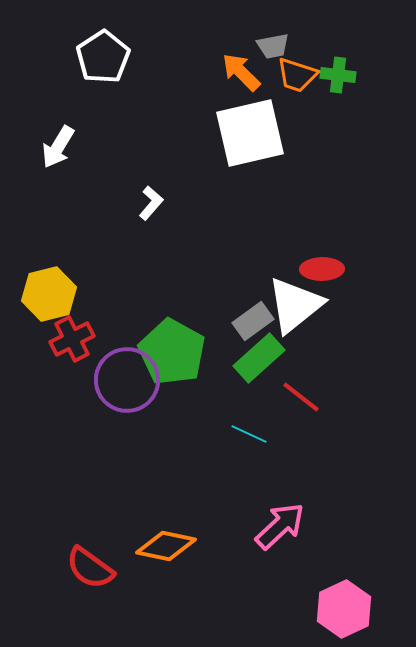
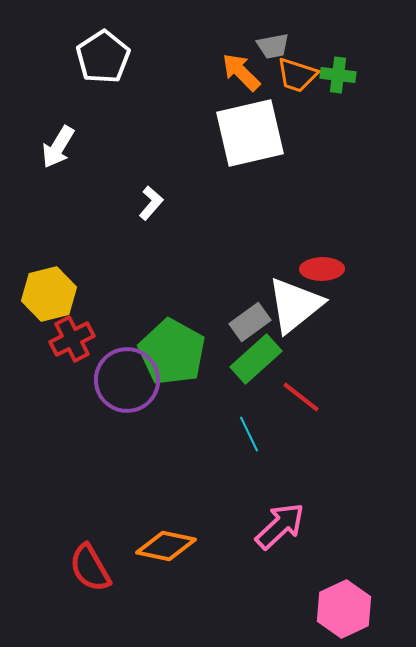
gray rectangle: moved 3 px left, 1 px down
green rectangle: moved 3 px left, 1 px down
cyan line: rotated 39 degrees clockwise
red semicircle: rotated 24 degrees clockwise
